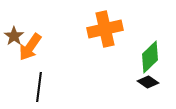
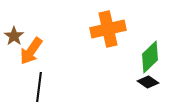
orange cross: moved 3 px right
orange arrow: moved 1 px right, 4 px down
